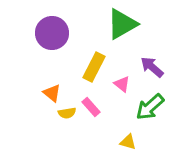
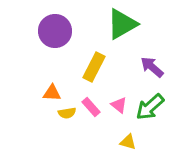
purple circle: moved 3 px right, 2 px up
pink triangle: moved 3 px left, 21 px down
orange triangle: rotated 36 degrees counterclockwise
